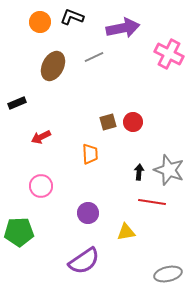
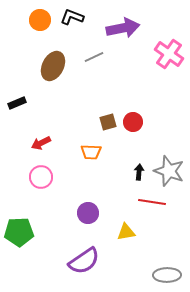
orange circle: moved 2 px up
pink cross: rotated 8 degrees clockwise
red arrow: moved 6 px down
orange trapezoid: moved 1 px right, 2 px up; rotated 95 degrees clockwise
gray star: moved 1 px down
pink circle: moved 9 px up
gray ellipse: moved 1 px left, 1 px down; rotated 12 degrees clockwise
